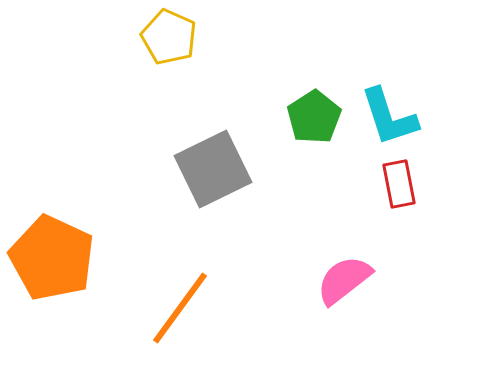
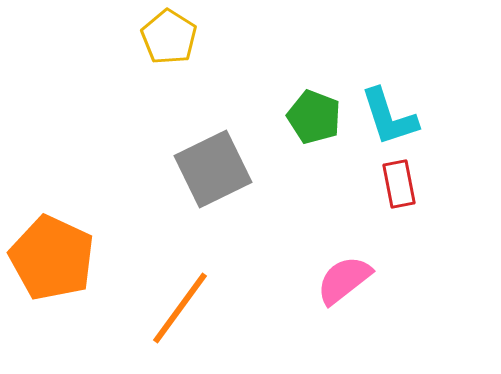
yellow pentagon: rotated 8 degrees clockwise
green pentagon: rotated 18 degrees counterclockwise
